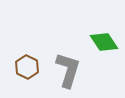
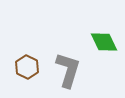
green diamond: rotated 8 degrees clockwise
